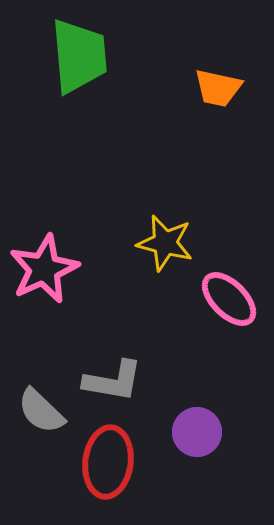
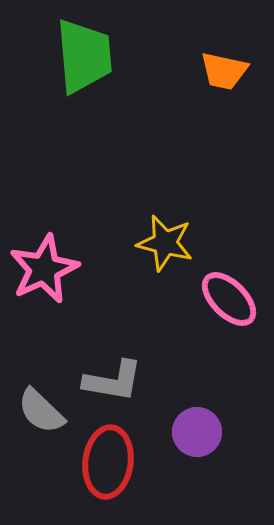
green trapezoid: moved 5 px right
orange trapezoid: moved 6 px right, 17 px up
